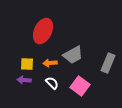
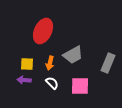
orange arrow: rotated 72 degrees counterclockwise
pink square: rotated 36 degrees counterclockwise
